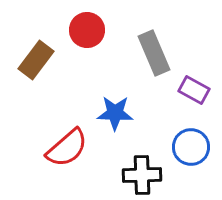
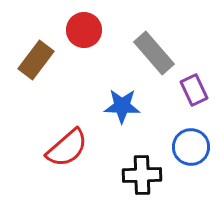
red circle: moved 3 px left
gray rectangle: rotated 18 degrees counterclockwise
purple rectangle: rotated 36 degrees clockwise
blue star: moved 7 px right, 7 px up
